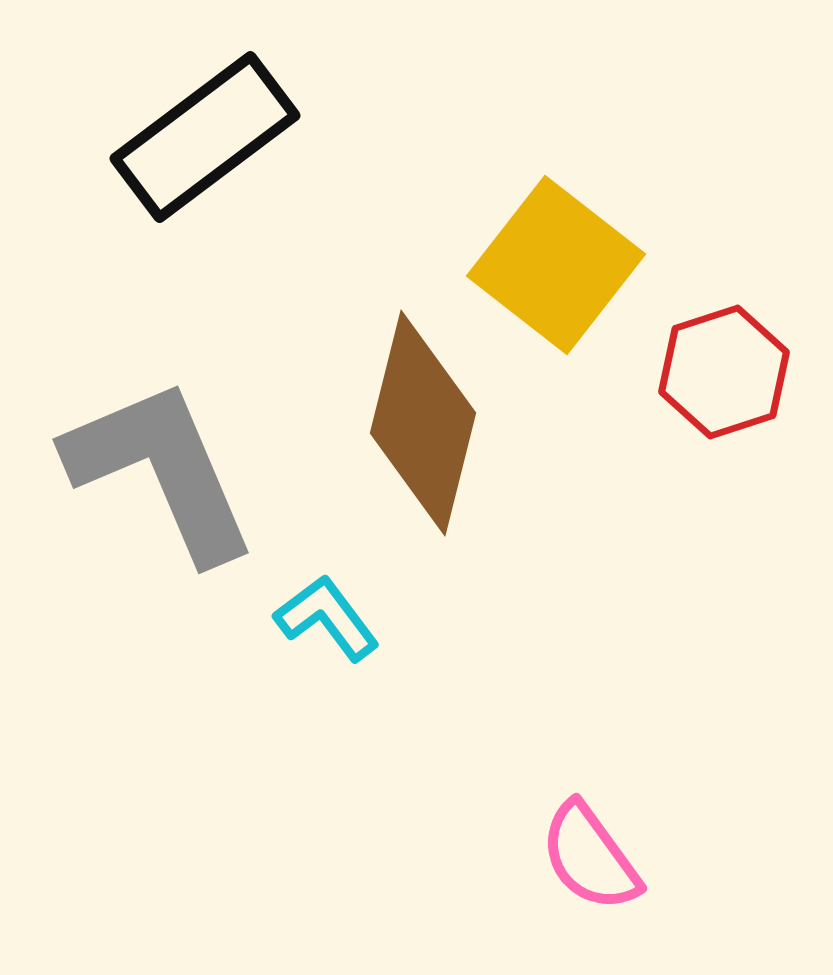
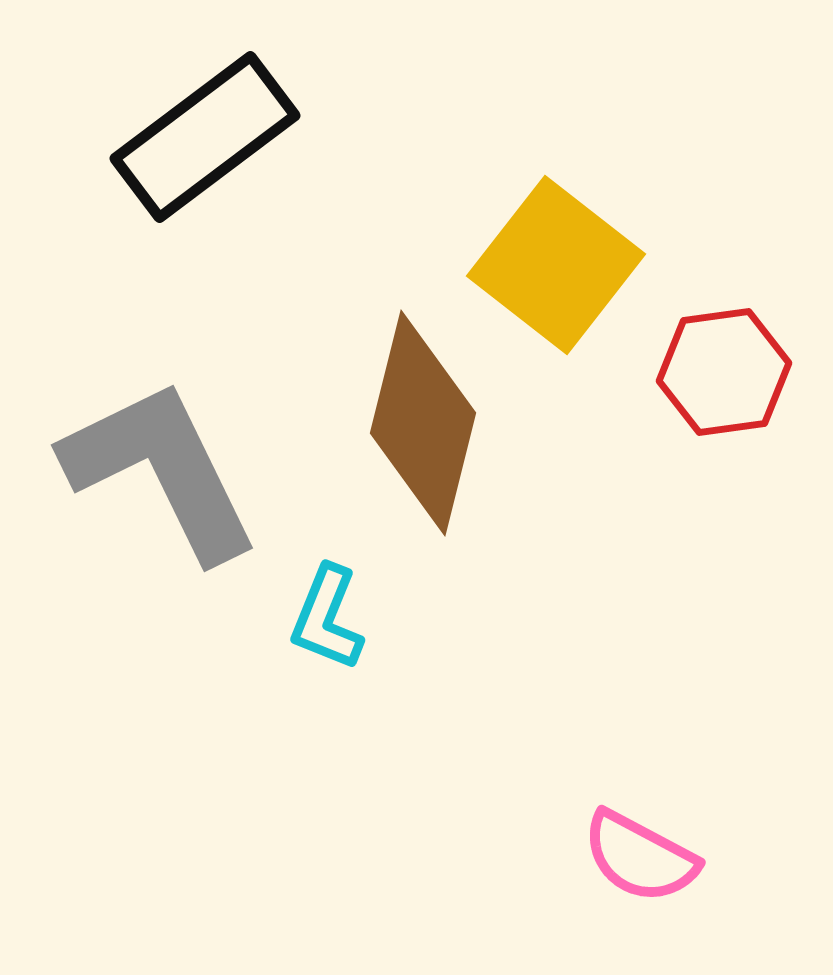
red hexagon: rotated 10 degrees clockwise
gray L-shape: rotated 3 degrees counterclockwise
cyan L-shape: rotated 121 degrees counterclockwise
pink semicircle: moved 50 px right; rotated 26 degrees counterclockwise
